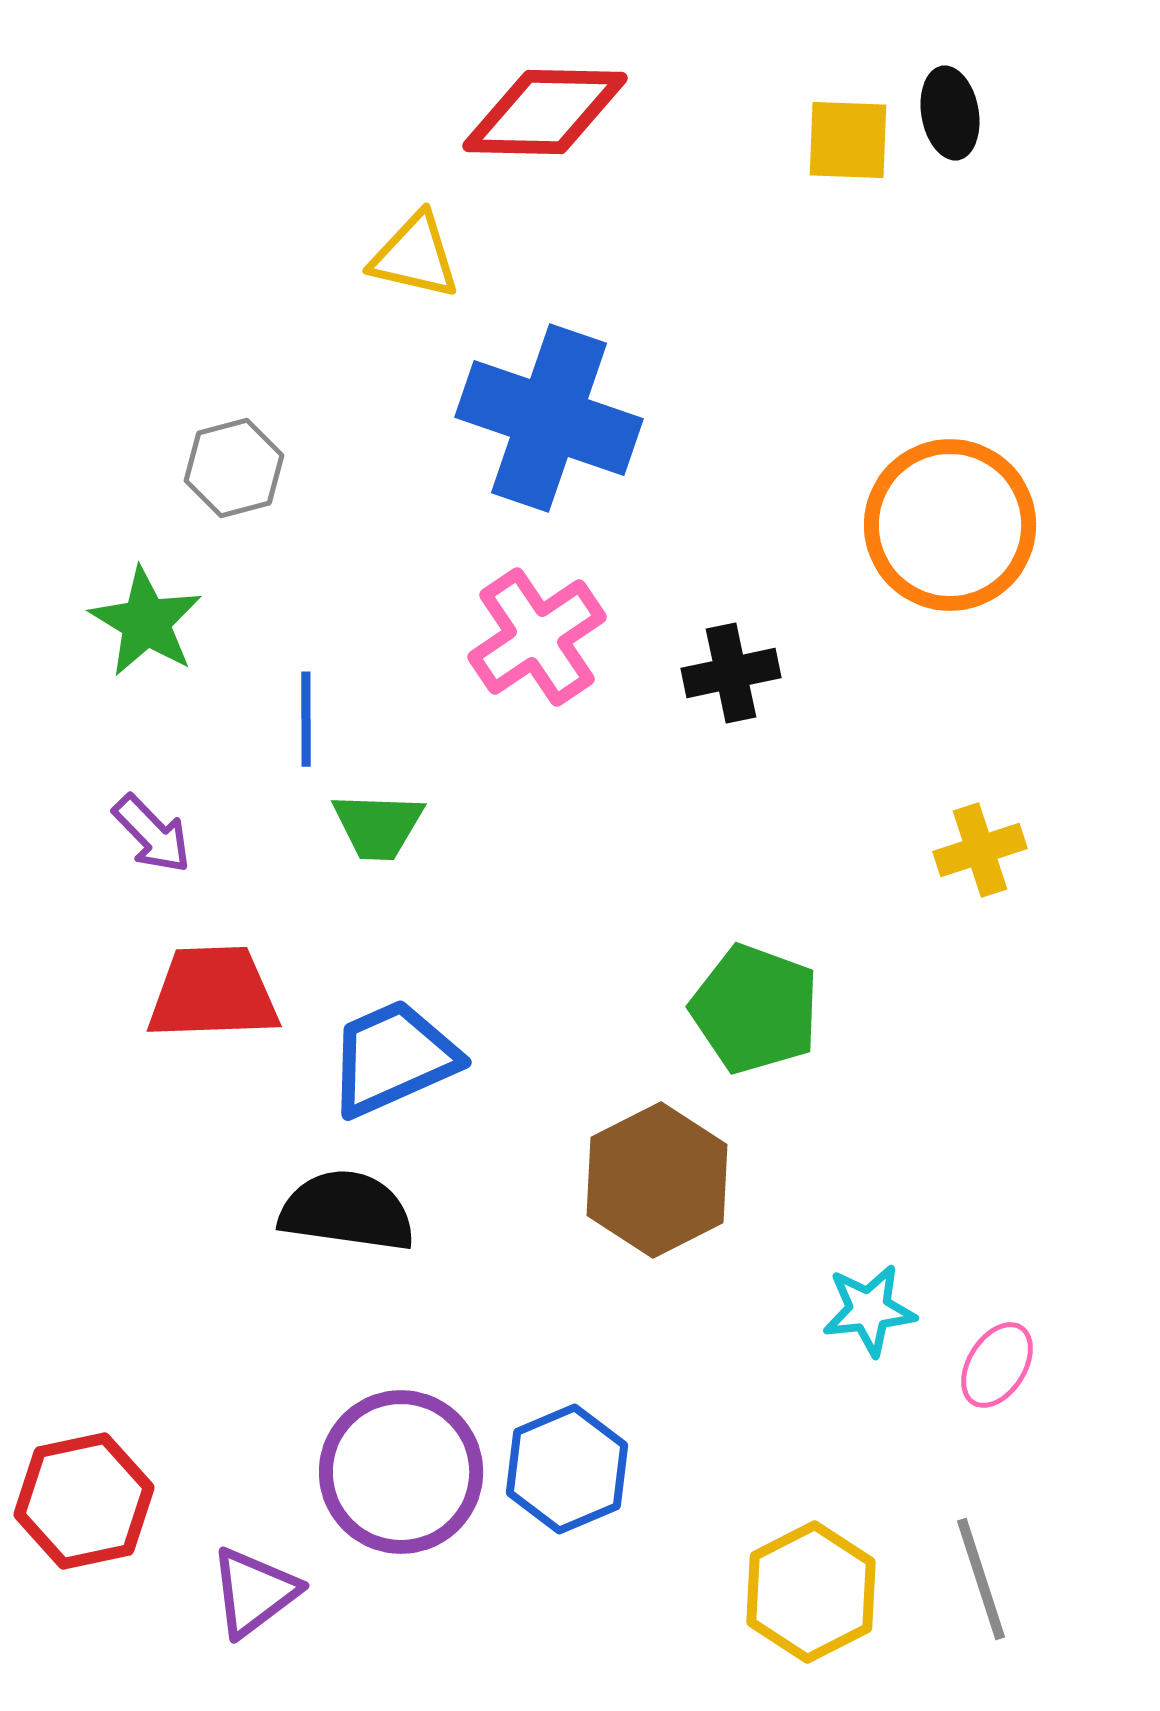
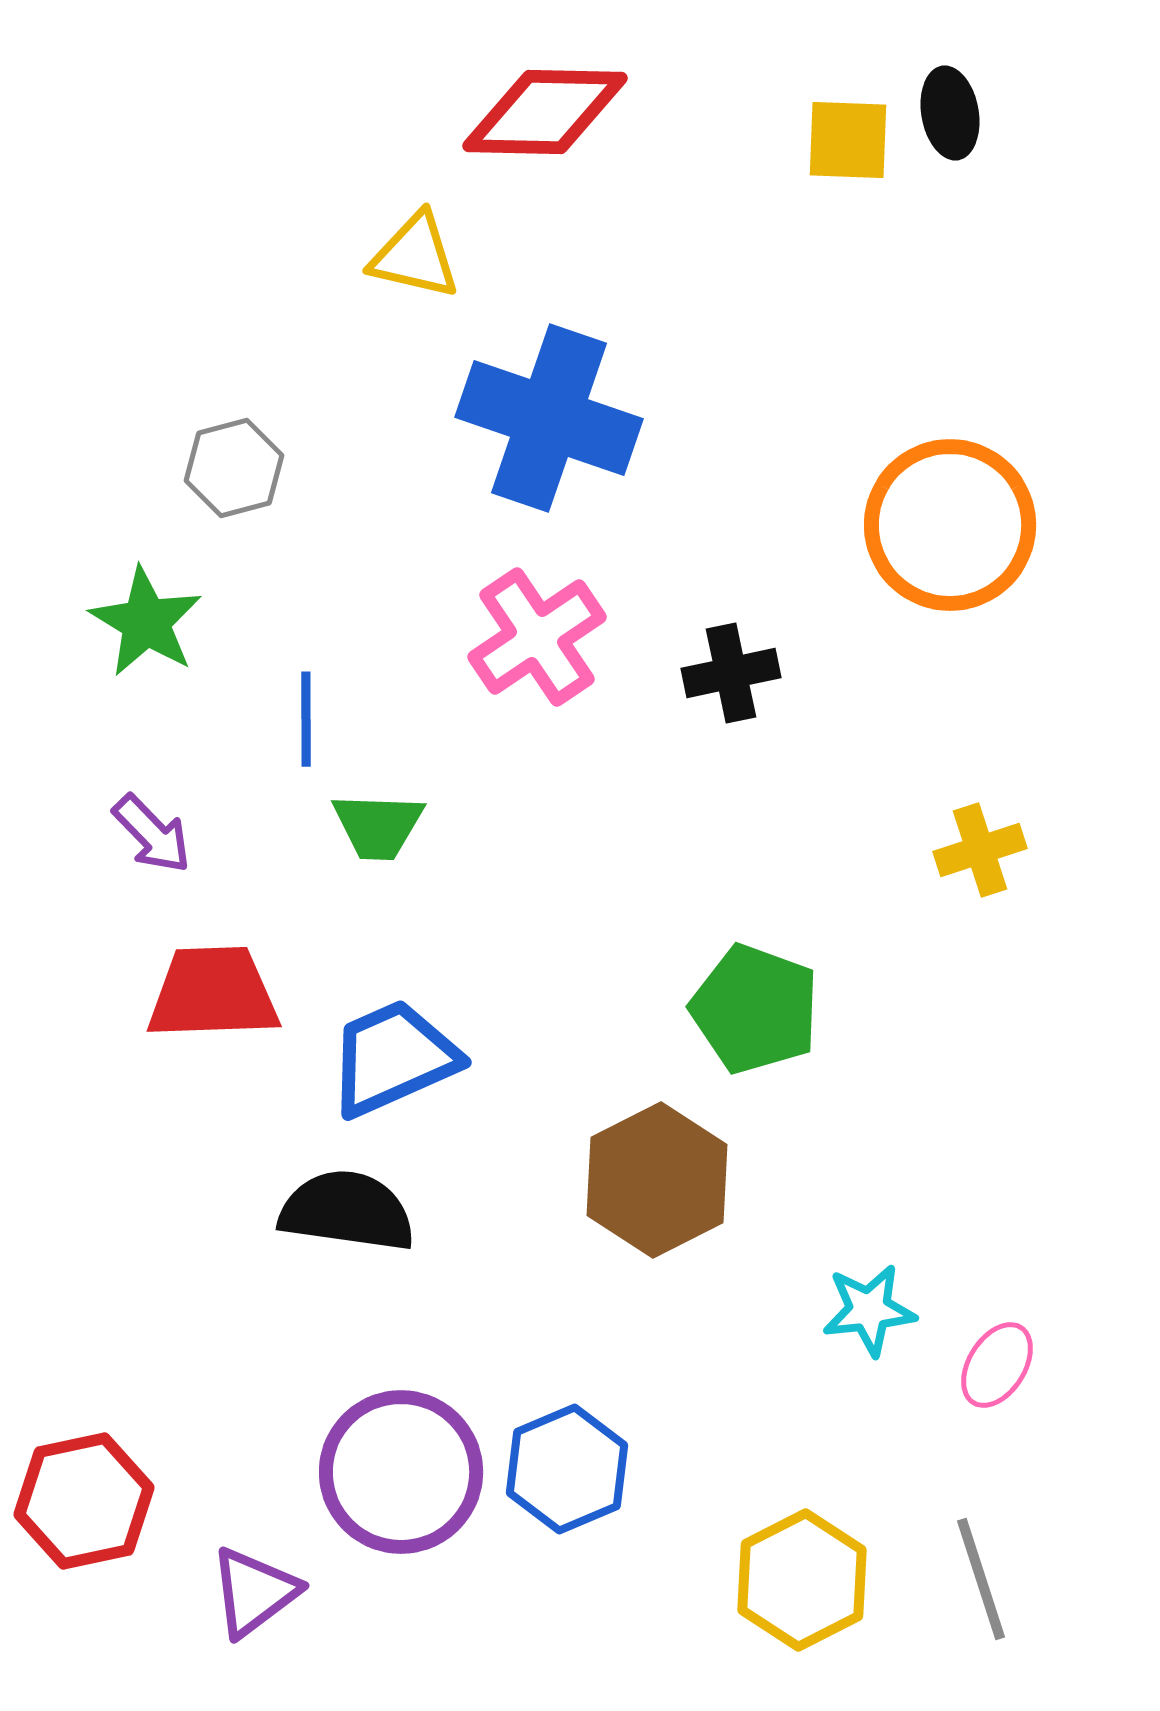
yellow hexagon: moved 9 px left, 12 px up
